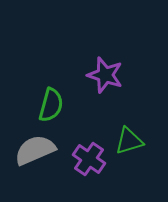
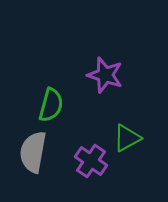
green triangle: moved 2 px left, 3 px up; rotated 12 degrees counterclockwise
gray semicircle: moved 2 px left, 2 px down; rotated 57 degrees counterclockwise
purple cross: moved 2 px right, 2 px down
